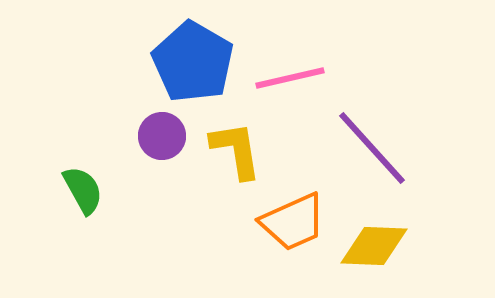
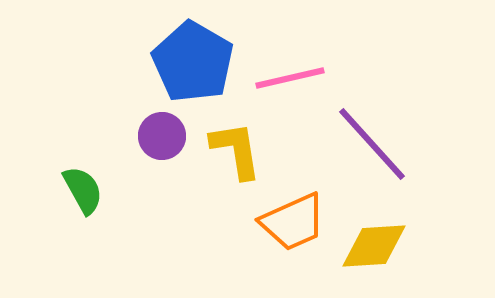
purple line: moved 4 px up
yellow diamond: rotated 6 degrees counterclockwise
